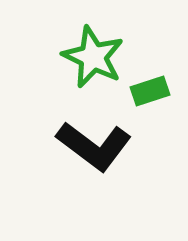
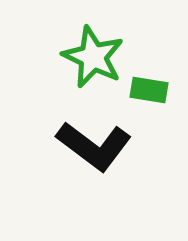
green rectangle: moved 1 px left, 1 px up; rotated 27 degrees clockwise
